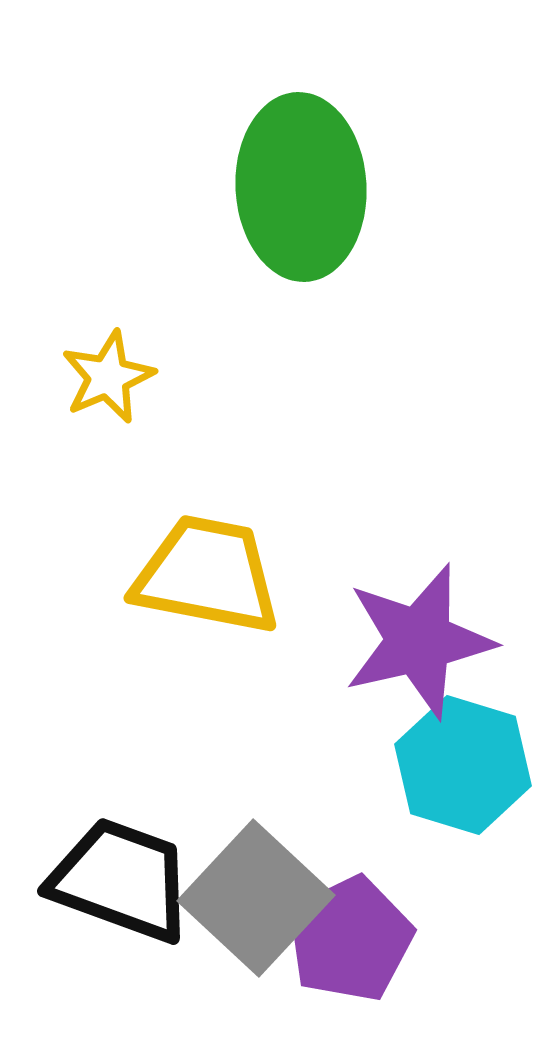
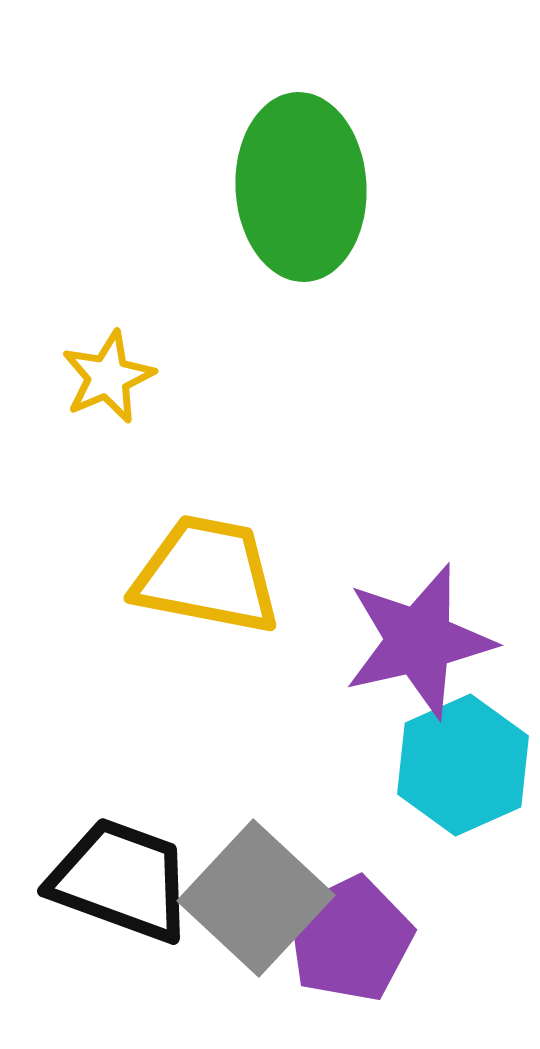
cyan hexagon: rotated 19 degrees clockwise
